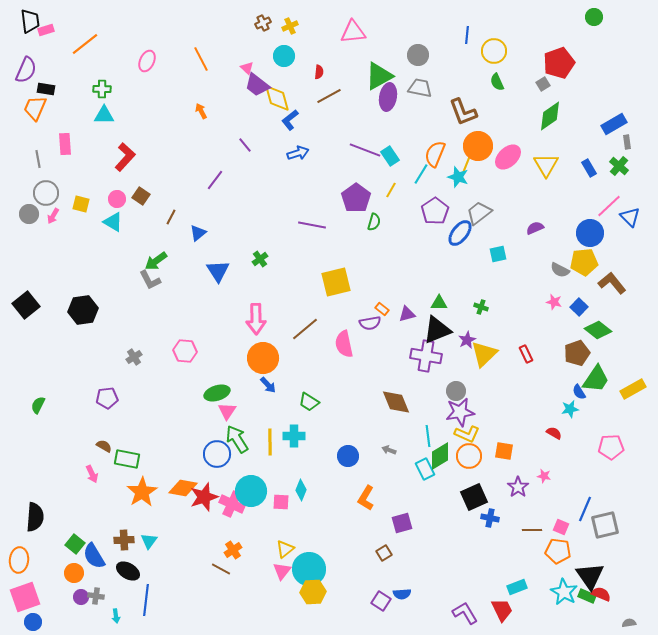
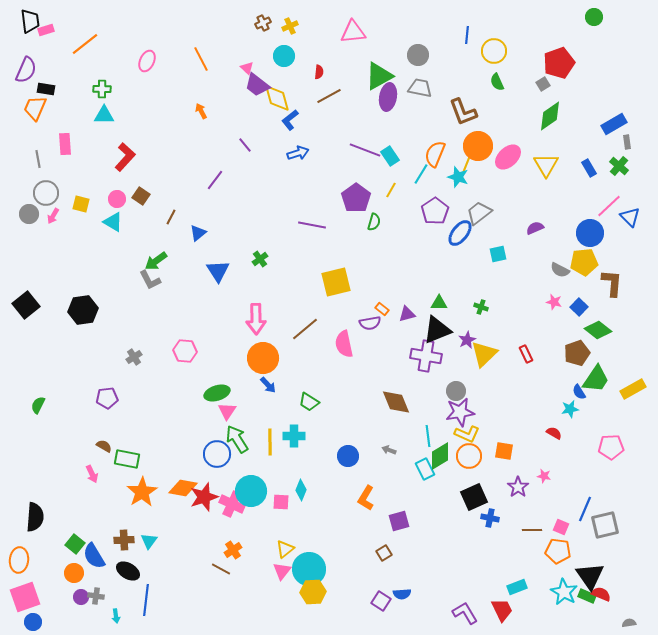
brown L-shape at (612, 283): rotated 44 degrees clockwise
purple square at (402, 523): moved 3 px left, 2 px up
